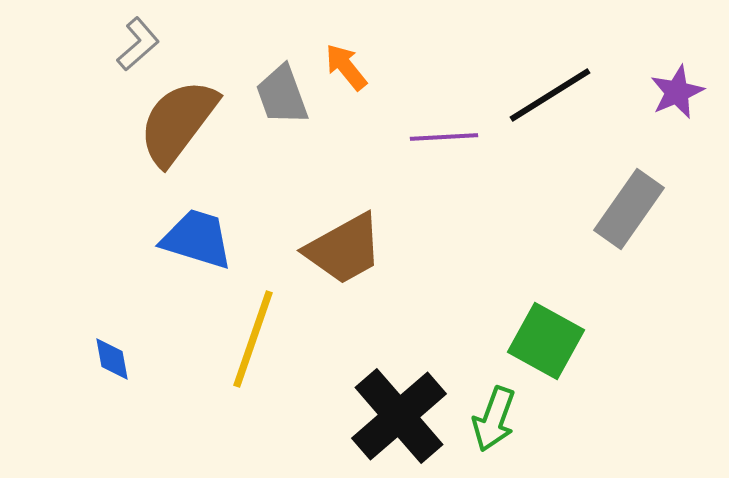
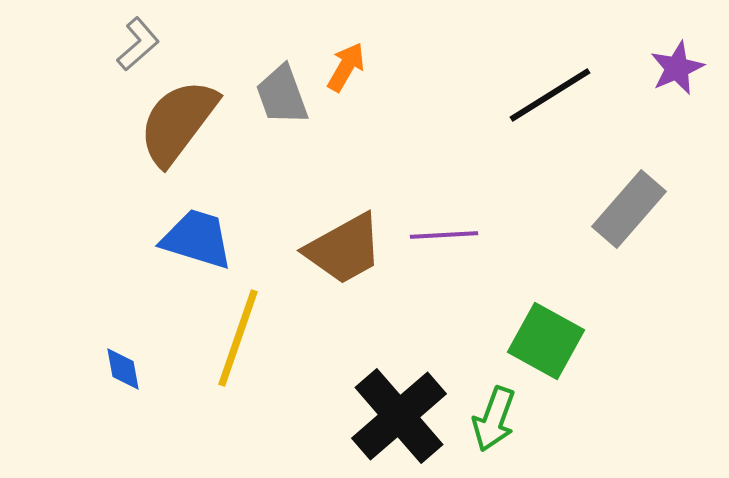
orange arrow: rotated 69 degrees clockwise
purple star: moved 24 px up
purple line: moved 98 px down
gray rectangle: rotated 6 degrees clockwise
yellow line: moved 15 px left, 1 px up
blue diamond: moved 11 px right, 10 px down
